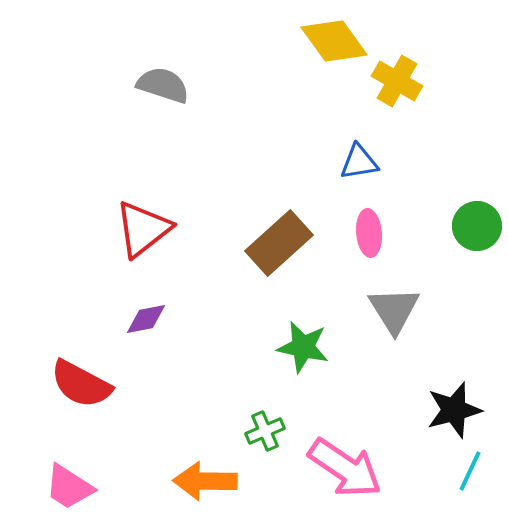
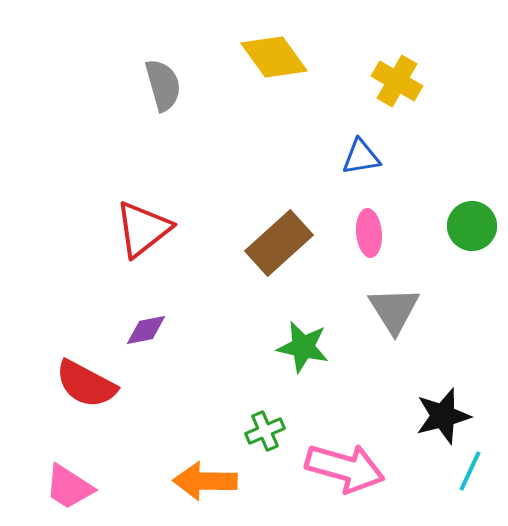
yellow diamond: moved 60 px left, 16 px down
gray semicircle: rotated 56 degrees clockwise
blue triangle: moved 2 px right, 5 px up
green circle: moved 5 px left
purple diamond: moved 11 px down
red semicircle: moved 5 px right
black star: moved 11 px left, 6 px down
pink arrow: rotated 18 degrees counterclockwise
